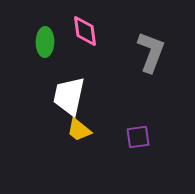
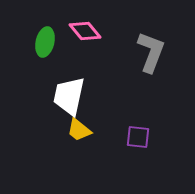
pink diamond: rotated 32 degrees counterclockwise
green ellipse: rotated 12 degrees clockwise
purple square: rotated 15 degrees clockwise
